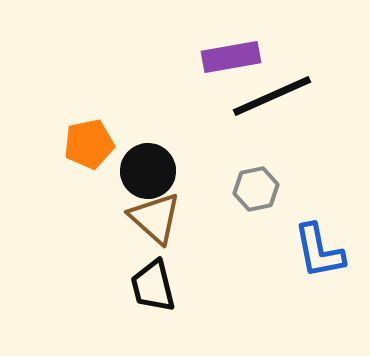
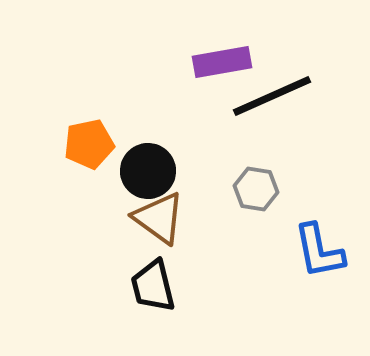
purple rectangle: moved 9 px left, 5 px down
gray hexagon: rotated 21 degrees clockwise
brown triangle: moved 4 px right; rotated 6 degrees counterclockwise
